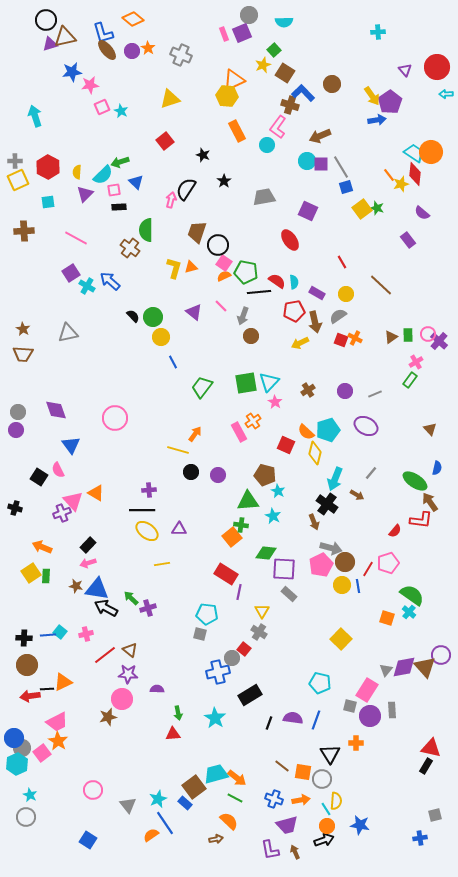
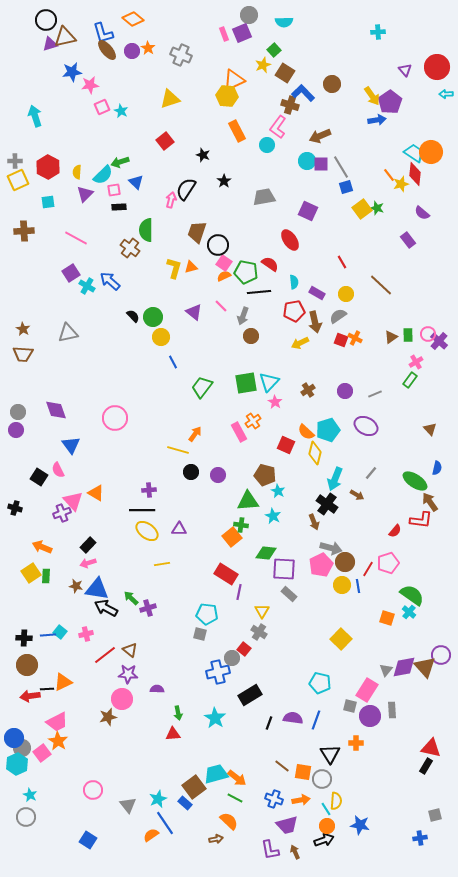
red semicircle at (277, 281): moved 7 px left, 17 px up
